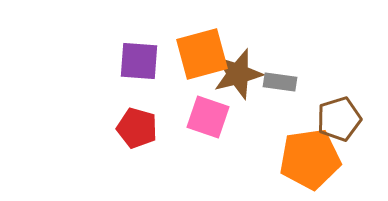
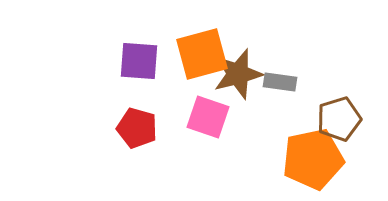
orange pentagon: moved 3 px right; rotated 4 degrees counterclockwise
